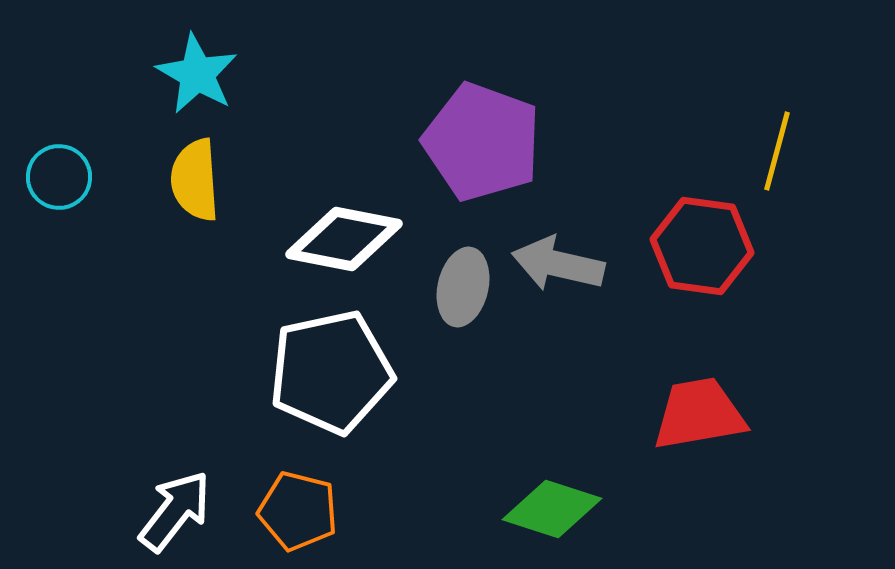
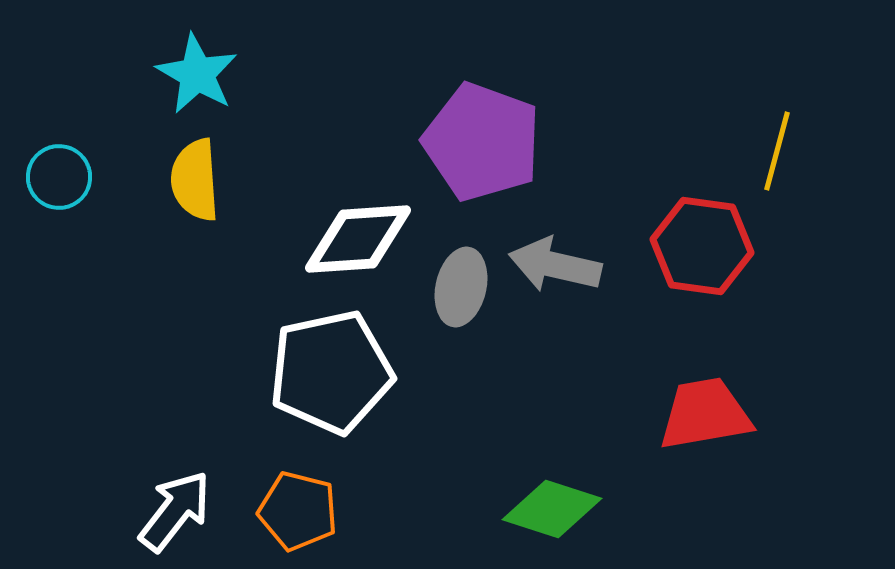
white diamond: moved 14 px right; rotated 15 degrees counterclockwise
gray arrow: moved 3 px left, 1 px down
gray ellipse: moved 2 px left
red trapezoid: moved 6 px right
